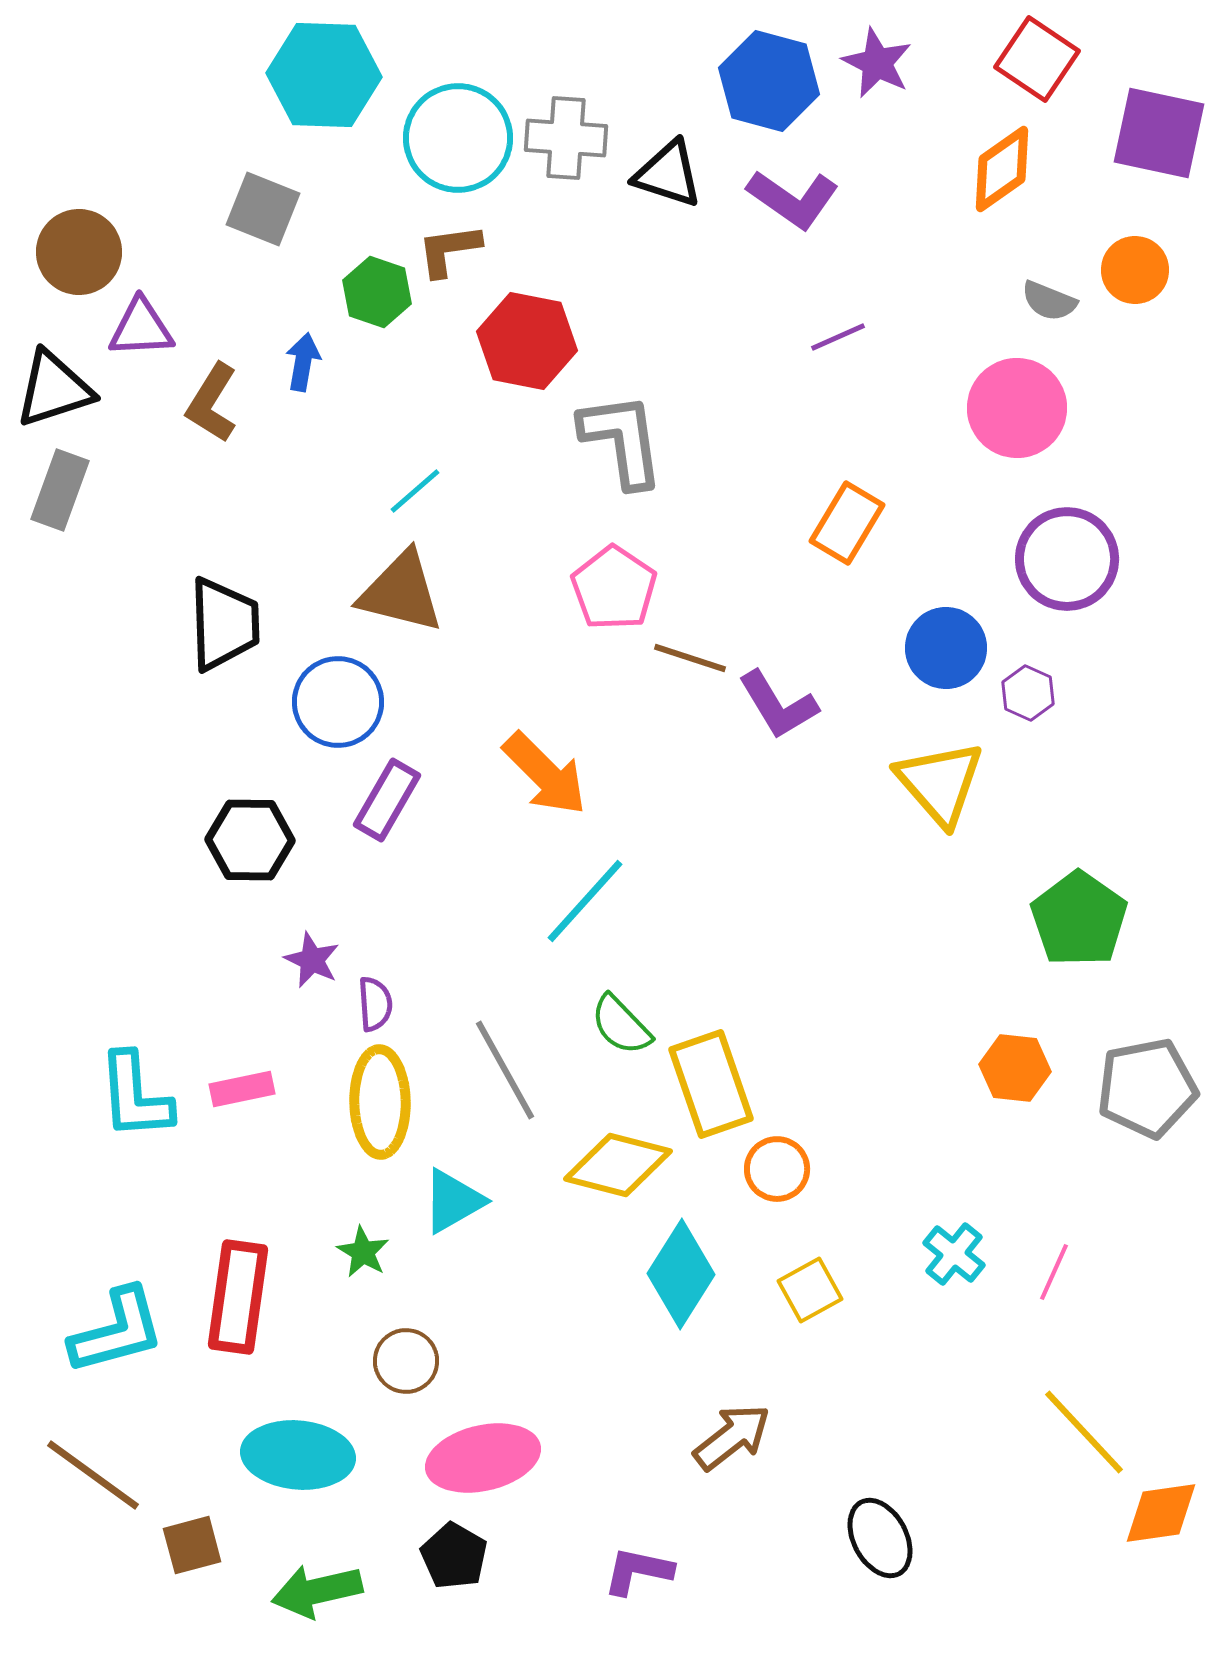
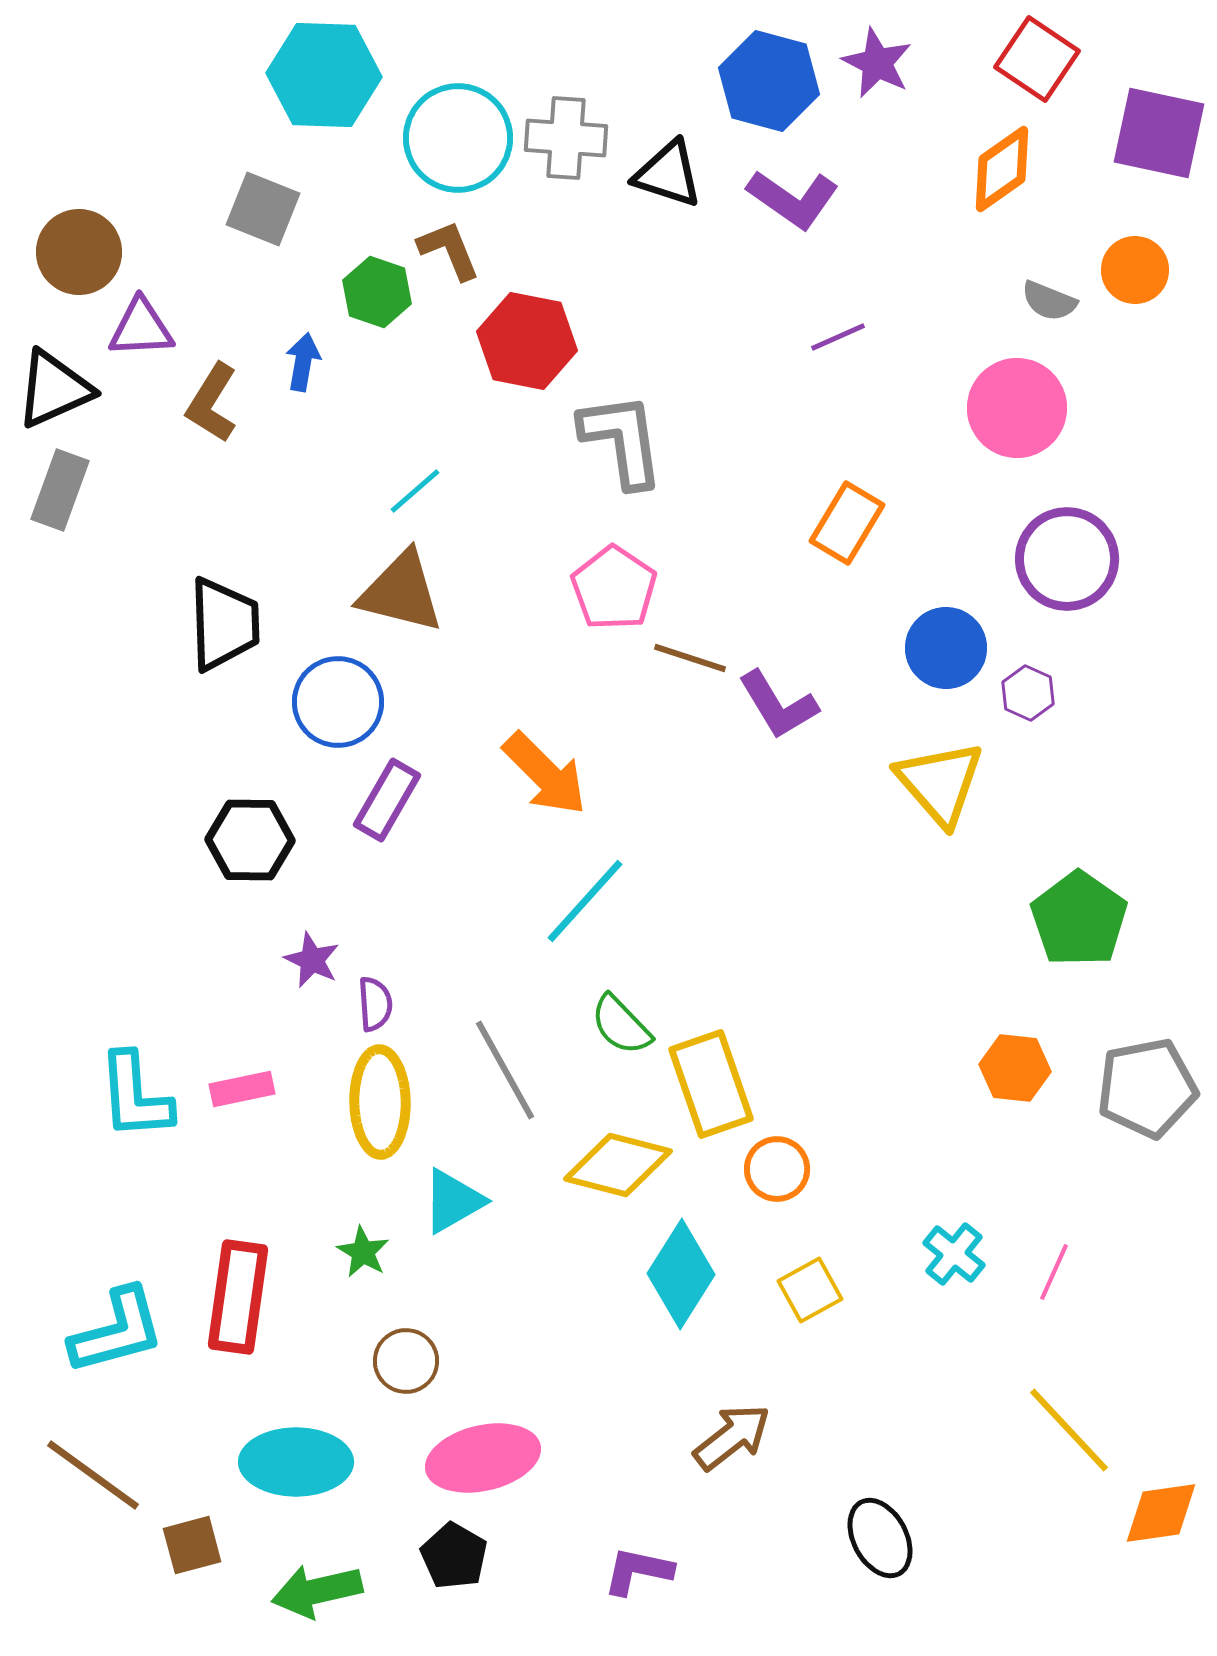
brown L-shape at (449, 250): rotated 76 degrees clockwise
black triangle at (54, 389): rotated 6 degrees counterclockwise
yellow line at (1084, 1432): moved 15 px left, 2 px up
cyan ellipse at (298, 1455): moved 2 px left, 7 px down; rotated 5 degrees counterclockwise
